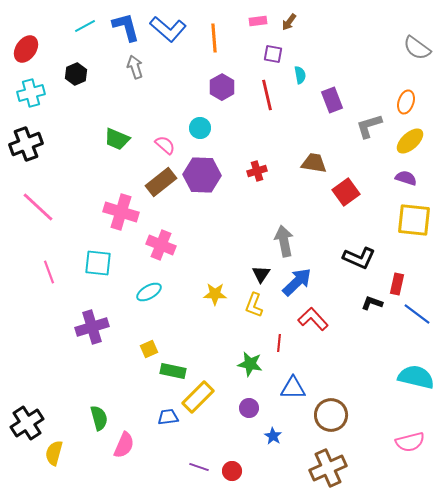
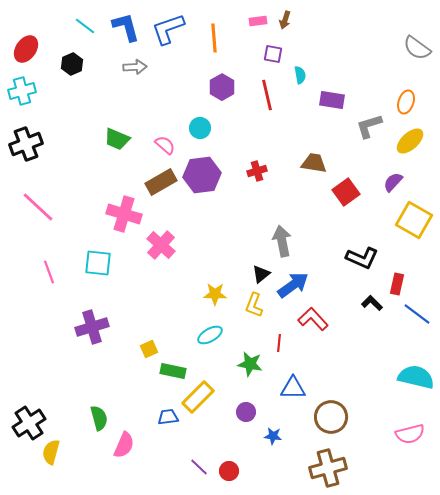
brown arrow at (289, 22): moved 4 px left, 2 px up; rotated 18 degrees counterclockwise
cyan line at (85, 26): rotated 65 degrees clockwise
blue L-shape at (168, 29): rotated 120 degrees clockwise
gray arrow at (135, 67): rotated 105 degrees clockwise
black hexagon at (76, 74): moved 4 px left, 10 px up
cyan cross at (31, 93): moved 9 px left, 2 px up
purple rectangle at (332, 100): rotated 60 degrees counterclockwise
purple hexagon at (202, 175): rotated 9 degrees counterclockwise
purple semicircle at (406, 178): moved 13 px left, 4 px down; rotated 65 degrees counterclockwise
brown rectangle at (161, 182): rotated 8 degrees clockwise
pink cross at (121, 212): moved 3 px right, 2 px down
yellow square at (414, 220): rotated 24 degrees clockwise
gray arrow at (284, 241): moved 2 px left
pink cross at (161, 245): rotated 20 degrees clockwise
black L-shape at (359, 258): moved 3 px right
black triangle at (261, 274): rotated 18 degrees clockwise
blue arrow at (297, 282): moved 4 px left, 3 px down; rotated 8 degrees clockwise
cyan ellipse at (149, 292): moved 61 px right, 43 px down
black L-shape at (372, 303): rotated 25 degrees clockwise
purple circle at (249, 408): moved 3 px left, 4 px down
brown circle at (331, 415): moved 2 px down
black cross at (27, 423): moved 2 px right
blue star at (273, 436): rotated 24 degrees counterclockwise
pink semicircle at (410, 442): moved 8 px up
yellow semicircle at (54, 453): moved 3 px left, 1 px up
purple line at (199, 467): rotated 24 degrees clockwise
brown cross at (328, 468): rotated 9 degrees clockwise
red circle at (232, 471): moved 3 px left
